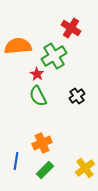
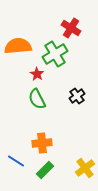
green cross: moved 1 px right, 2 px up
green semicircle: moved 1 px left, 3 px down
orange cross: rotated 18 degrees clockwise
blue line: rotated 66 degrees counterclockwise
